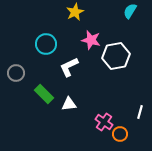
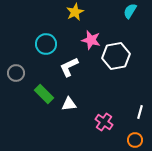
orange circle: moved 15 px right, 6 px down
